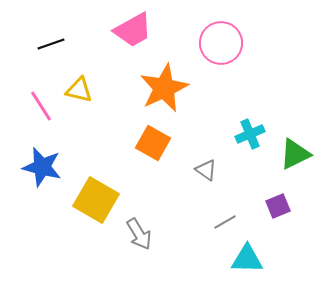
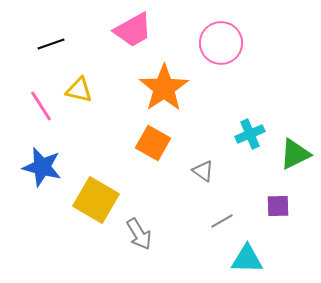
orange star: rotated 9 degrees counterclockwise
gray triangle: moved 3 px left, 1 px down
purple square: rotated 20 degrees clockwise
gray line: moved 3 px left, 1 px up
